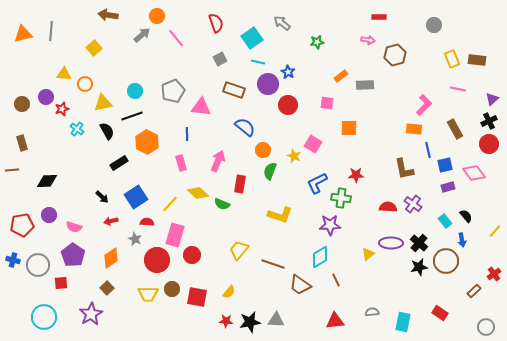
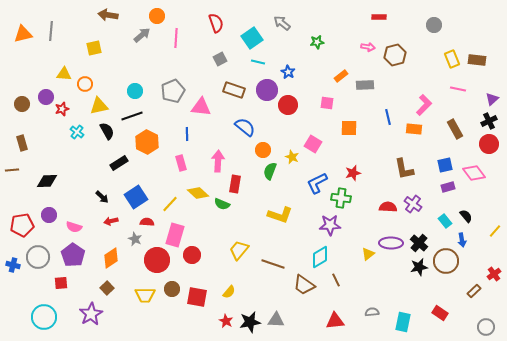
pink line at (176, 38): rotated 42 degrees clockwise
pink arrow at (368, 40): moved 7 px down
yellow square at (94, 48): rotated 28 degrees clockwise
purple circle at (268, 84): moved 1 px left, 6 px down
yellow triangle at (103, 103): moved 4 px left, 3 px down
cyan cross at (77, 129): moved 3 px down
blue line at (428, 150): moved 40 px left, 33 px up
yellow star at (294, 156): moved 2 px left, 1 px down
pink arrow at (218, 161): rotated 20 degrees counterclockwise
red star at (356, 175): moved 3 px left, 2 px up; rotated 14 degrees counterclockwise
red rectangle at (240, 184): moved 5 px left
blue cross at (13, 260): moved 5 px down
gray circle at (38, 265): moved 8 px up
brown trapezoid at (300, 285): moved 4 px right
yellow trapezoid at (148, 294): moved 3 px left, 1 px down
red star at (226, 321): rotated 24 degrees clockwise
